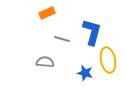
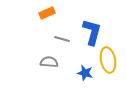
gray semicircle: moved 4 px right
